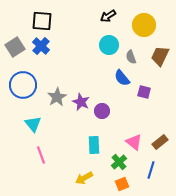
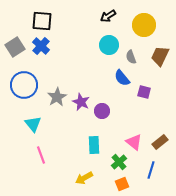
blue circle: moved 1 px right
